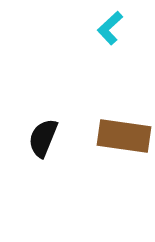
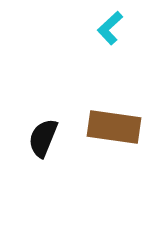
brown rectangle: moved 10 px left, 9 px up
